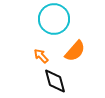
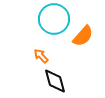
orange semicircle: moved 8 px right, 15 px up
